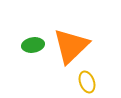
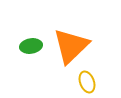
green ellipse: moved 2 px left, 1 px down
